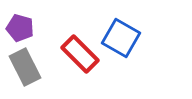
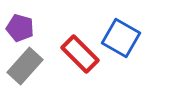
gray rectangle: moved 1 px up; rotated 69 degrees clockwise
